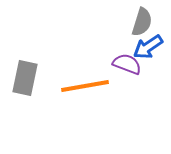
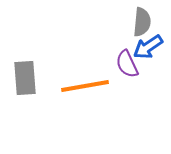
gray semicircle: rotated 12 degrees counterclockwise
purple semicircle: rotated 136 degrees counterclockwise
gray rectangle: rotated 16 degrees counterclockwise
